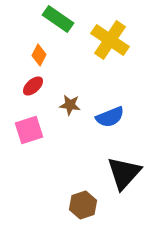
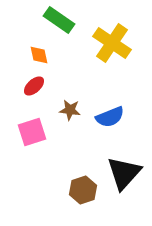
green rectangle: moved 1 px right, 1 px down
yellow cross: moved 2 px right, 3 px down
orange diamond: rotated 40 degrees counterclockwise
red ellipse: moved 1 px right
brown star: moved 5 px down
pink square: moved 3 px right, 2 px down
brown hexagon: moved 15 px up
